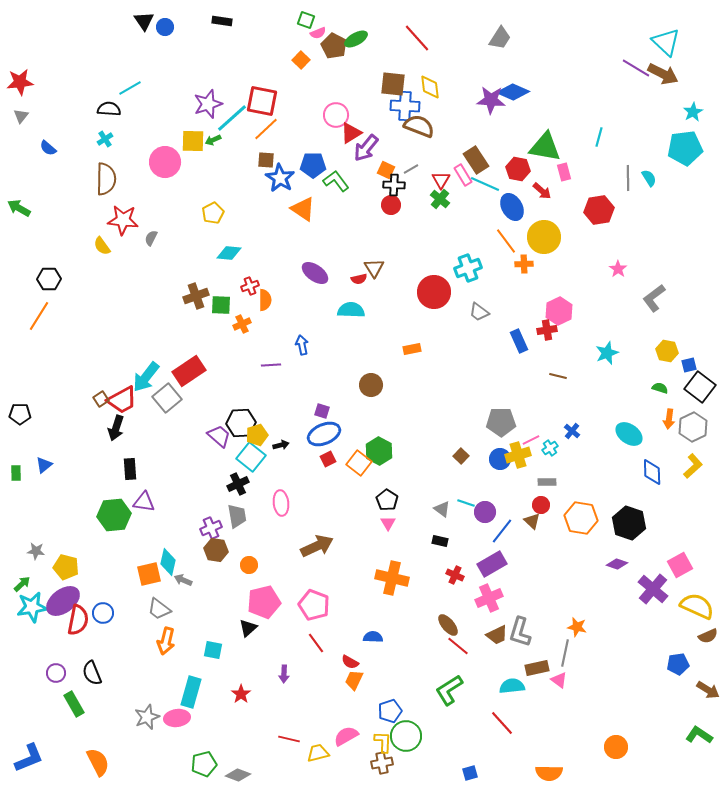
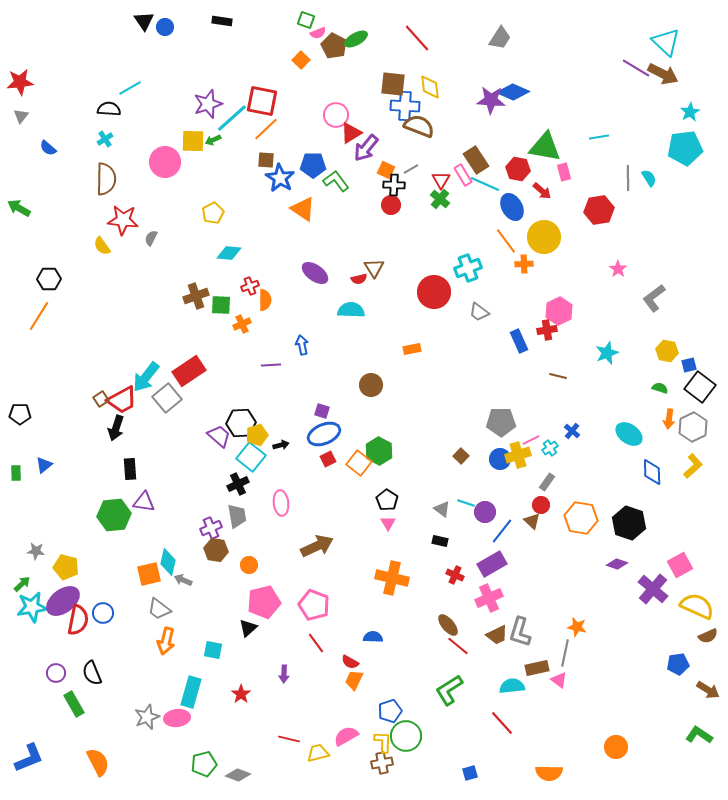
cyan star at (693, 112): moved 3 px left
cyan line at (599, 137): rotated 66 degrees clockwise
gray rectangle at (547, 482): rotated 54 degrees counterclockwise
